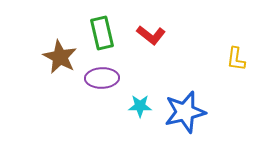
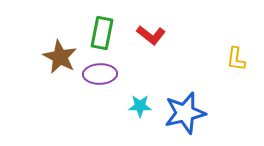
green rectangle: rotated 24 degrees clockwise
purple ellipse: moved 2 px left, 4 px up
blue star: moved 1 px down
